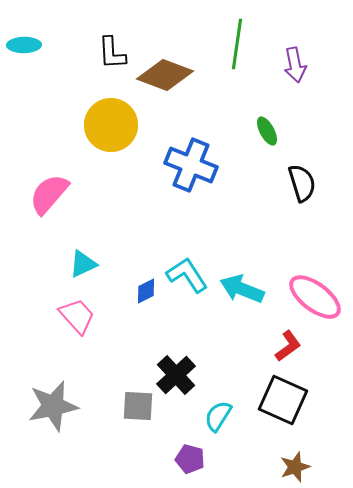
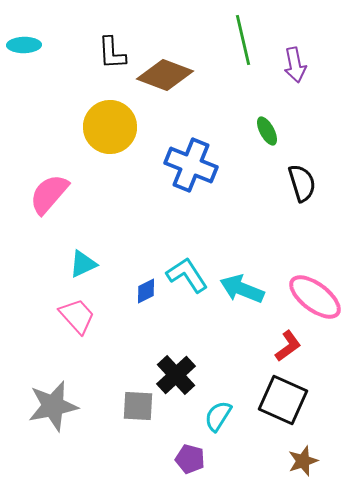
green line: moved 6 px right, 4 px up; rotated 21 degrees counterclockwise
yellow circle: moved 1 px left, 2 px down
brown star: moved 8 px right, 6 px up
